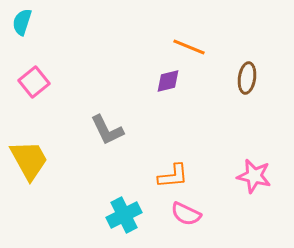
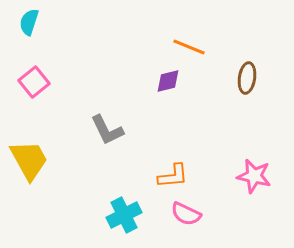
cyan semicircle: moved 7 px right
